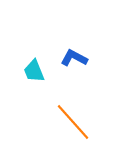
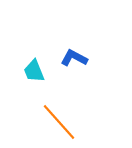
orange line: moved 14 px left
